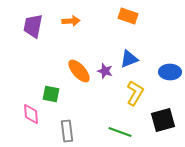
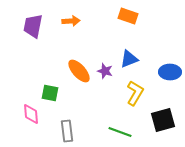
green square: moved 1 px left, 1 px up
